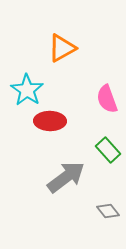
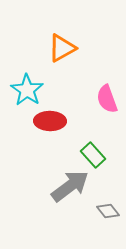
green rectangle: moved 15 px left, 5 px down
gray arrow: moved 4 px right, 9 px down
